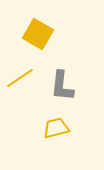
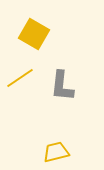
yellow square: moved 4 px left
yellow trapezoid: moved 24 px down
